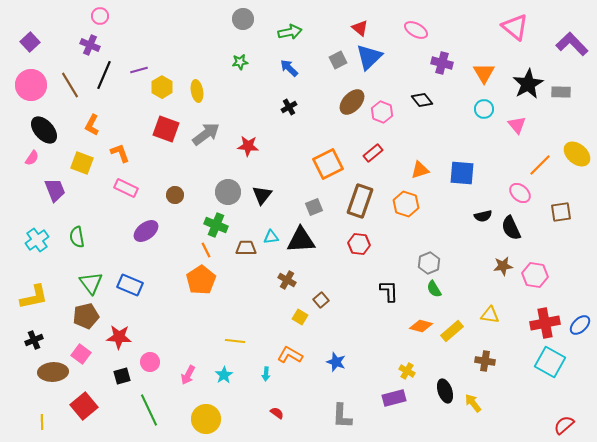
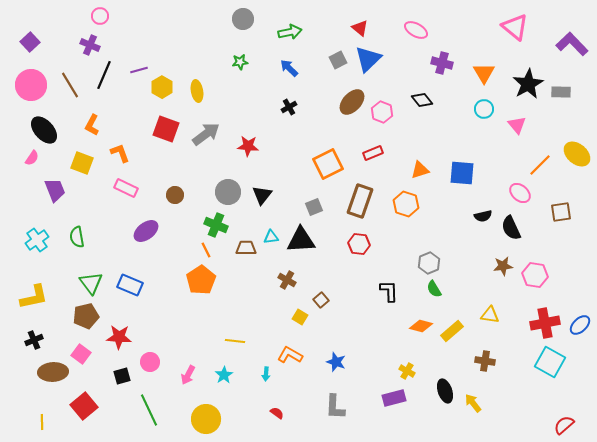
blue triangle at (369, 57): moved 1 px left, 2 px down
red rectangle at (373, 153): rotated 18 degrees clockwise
gray L-shape at (342, 416): moved 7 px left, 9 px up
